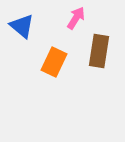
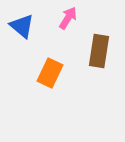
pink arrow: moved 8 px left
orange rectangle: moved 4 px left, 11 px down
